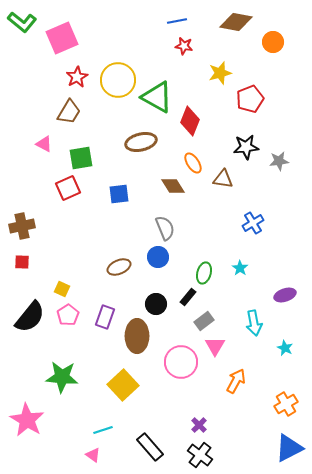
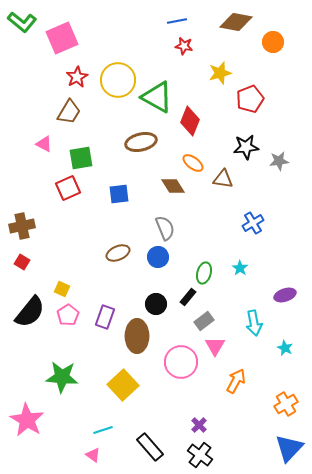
orange ellipse at (193, 163): rotated 20 degrees counterclockwise
red square at (22, 262): rotated 28 degrees clockwise
brown ellipse at (119, 267): moved 1 px left, 14 px up
black semicircle at (30, 317): moved 5 px up
blue triangle at (289, 448): rotated 20 degrees counterclockwise
